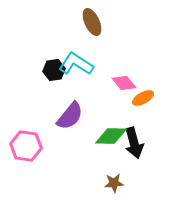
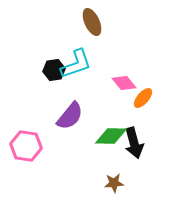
cyan L-shape: rotated 128 degrees clockwise
orange ellipse: rotated 20 degrees counterclockwise
